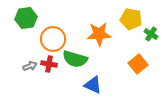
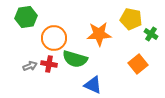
green hexagon: moved 1 px up
orange circle: moved 1 px right, 1 px up
